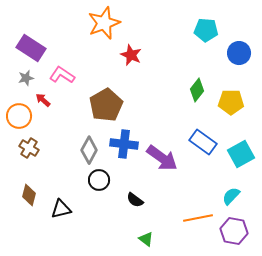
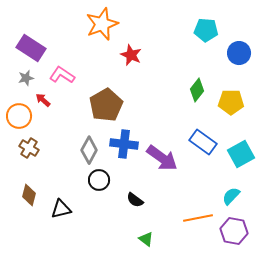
orange star: moved 2 px left, 1 px down
